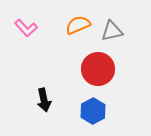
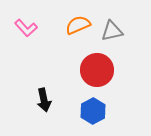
red circle: moved 1 px left, 1 px down
